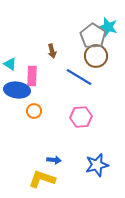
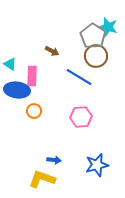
brown arrow: rotated 48 degrees counterclockwise
